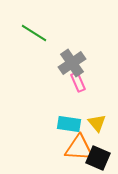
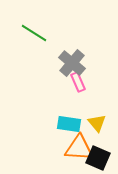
gray cross: rotated 16 degrees counterclockwise
